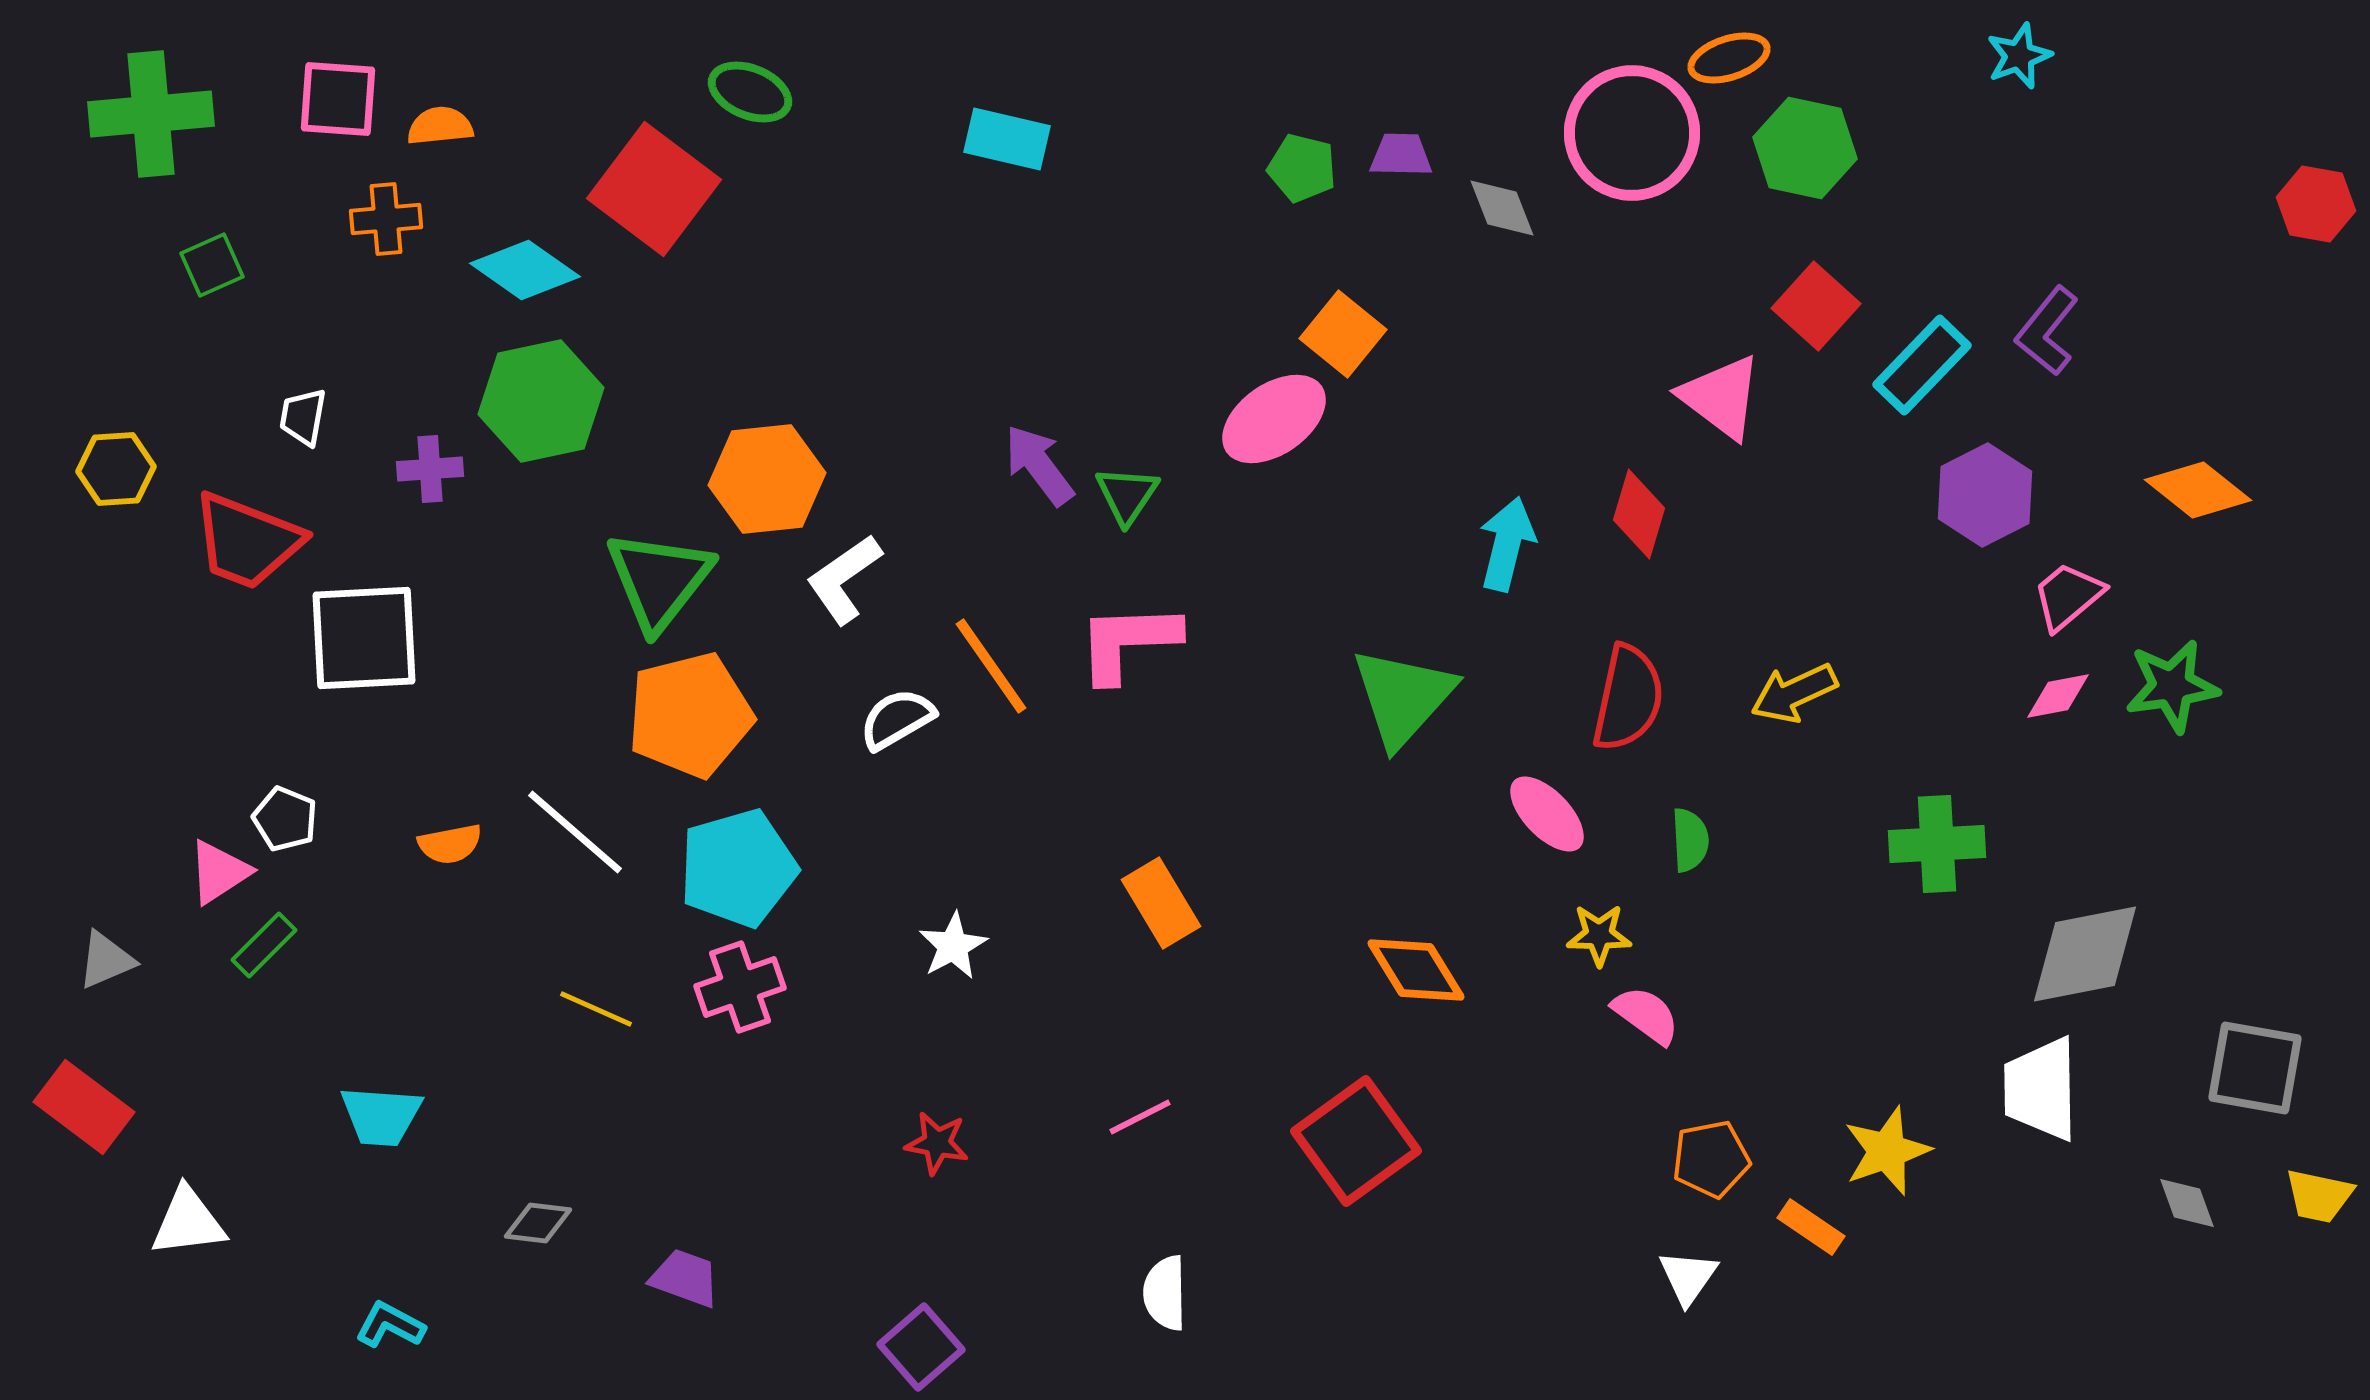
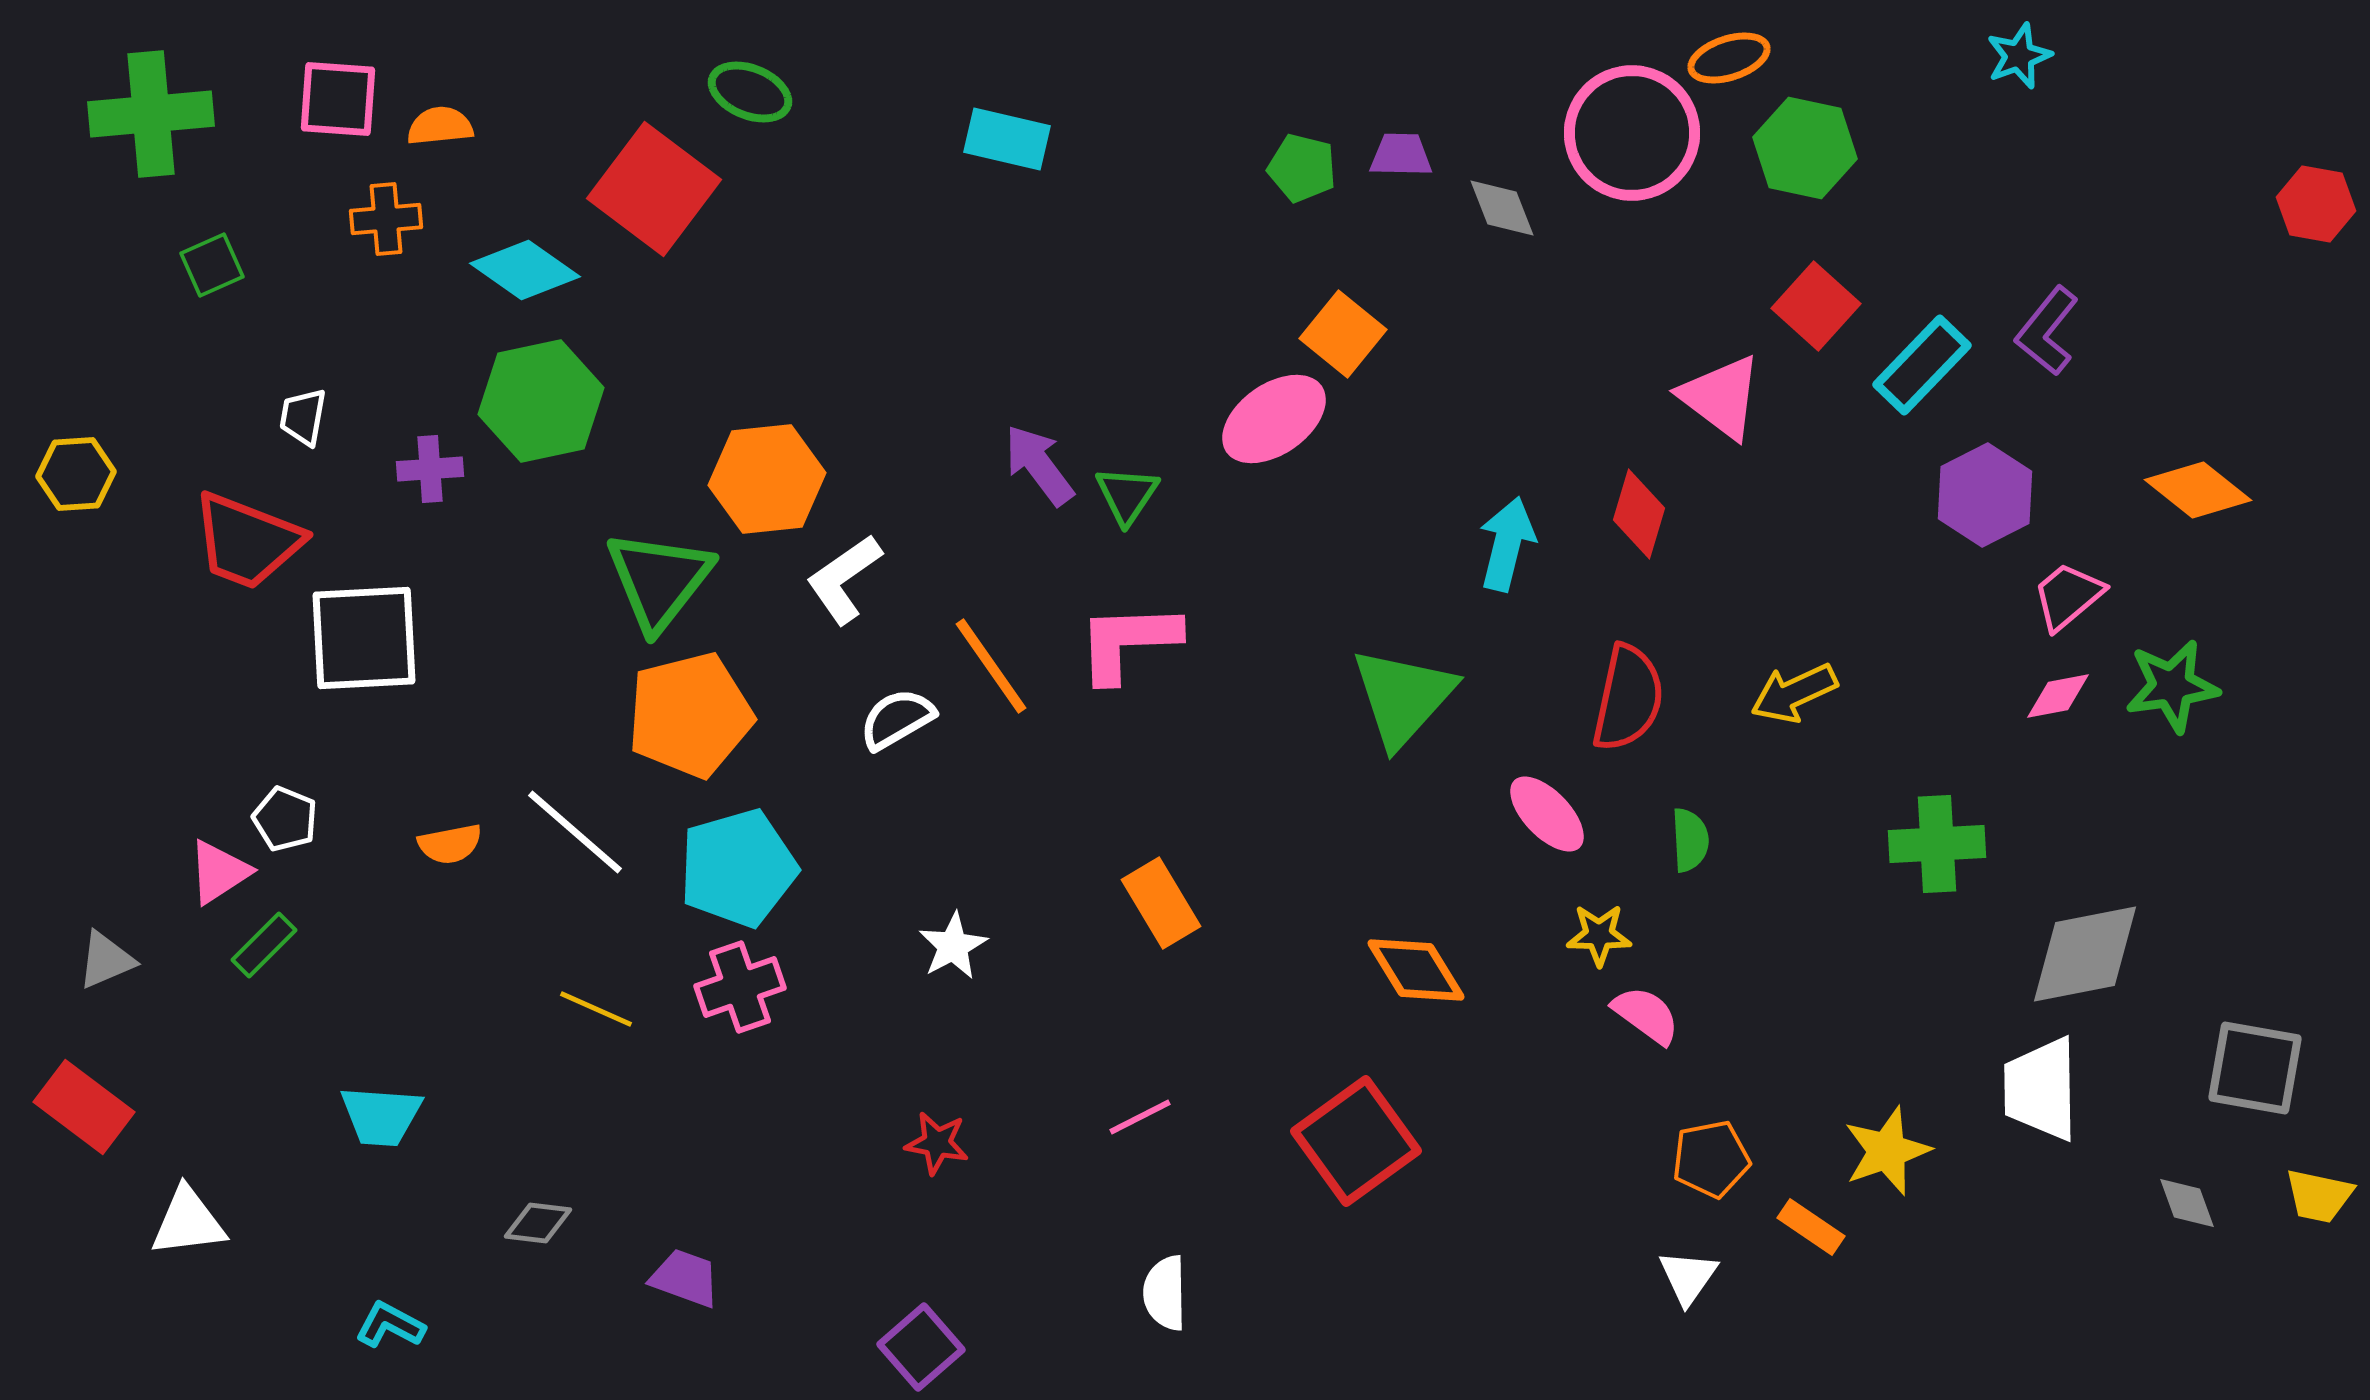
yellow hexagon at (116, 469): moved 40 px left, 5 px down
